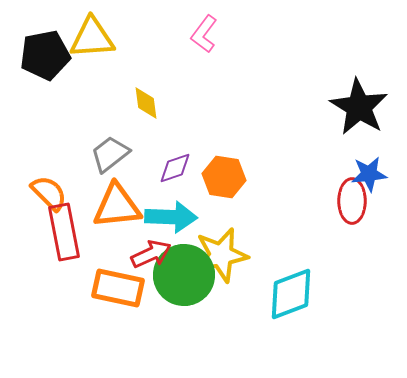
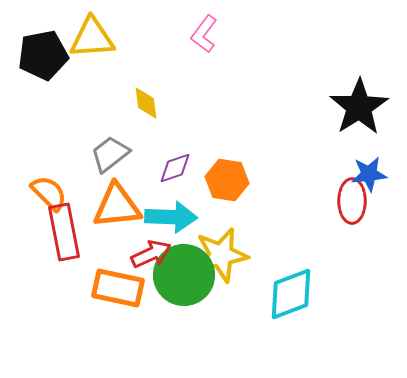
black pentagon: moved 2 px left
black star: rotated 8 degrees clockwise
orange hexagon: moved 3 px right, 3 px down
